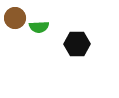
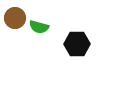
green semicircle: rotated 18 degrees clockwise
